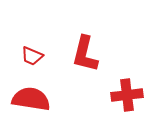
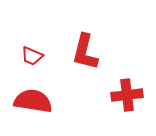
red L-shape: moved 2 px up
red semicircle: moved 2 px right, 2 px down
